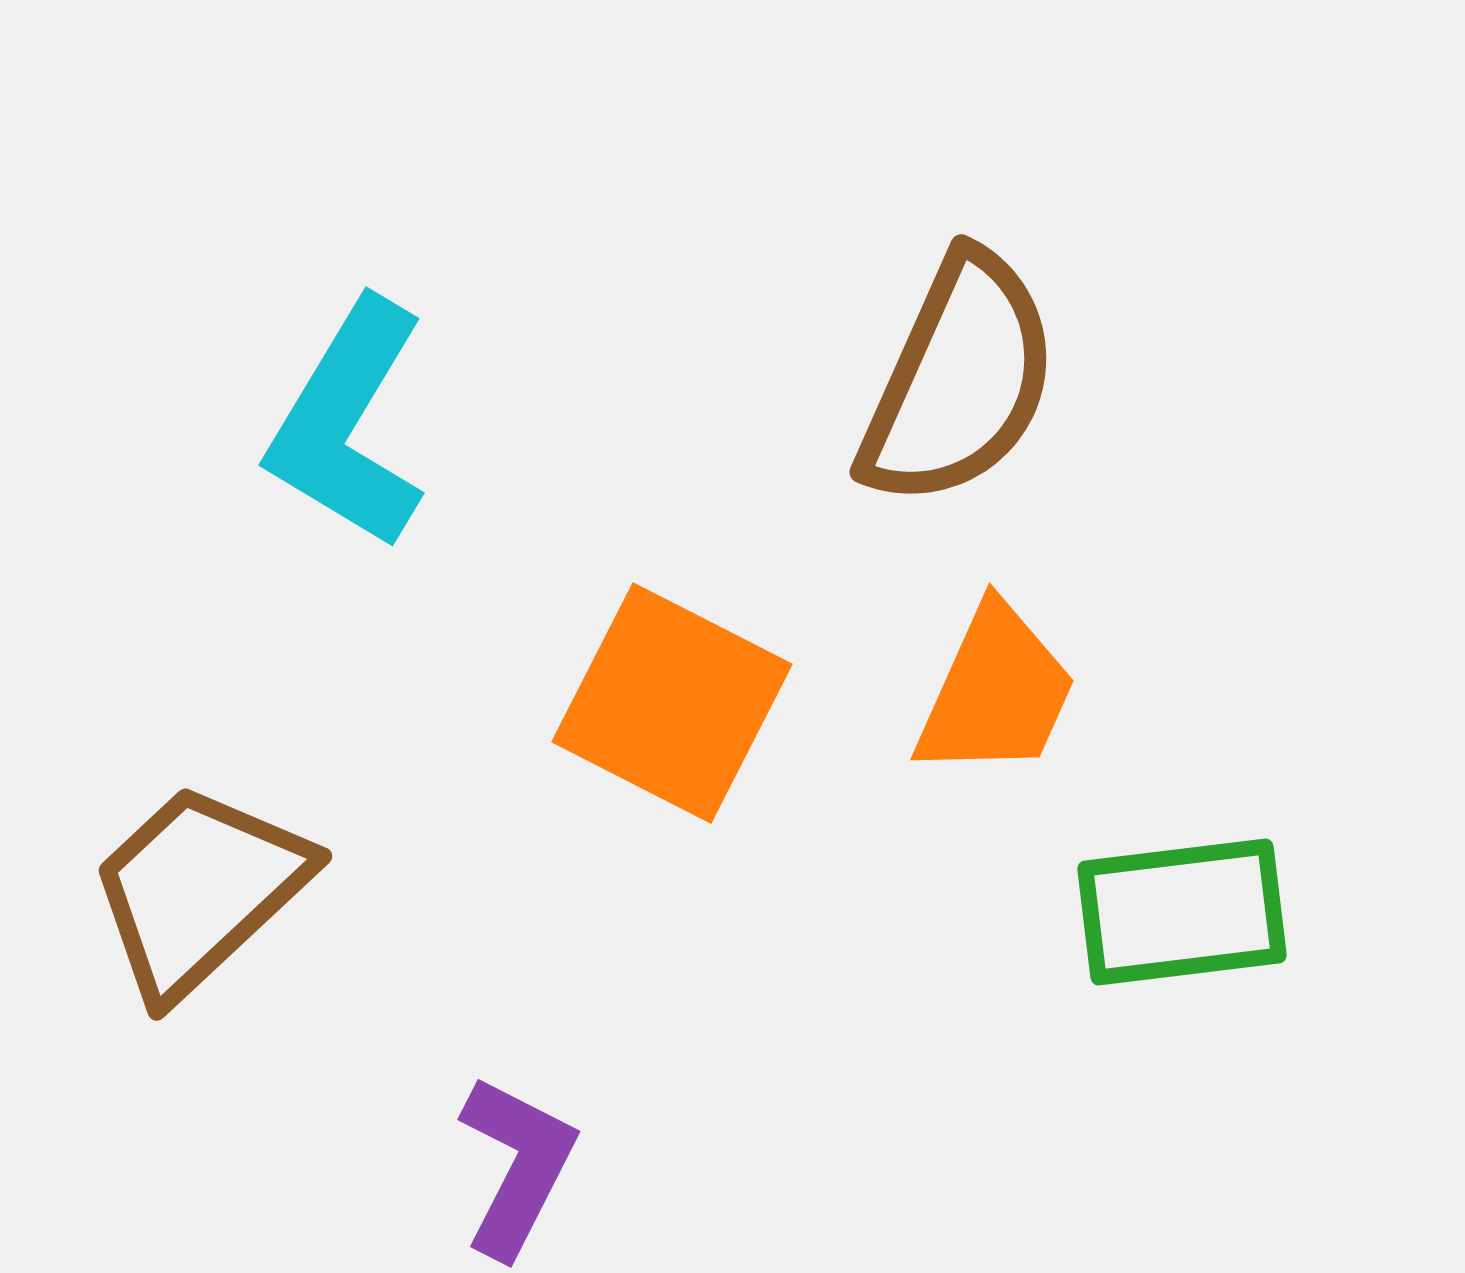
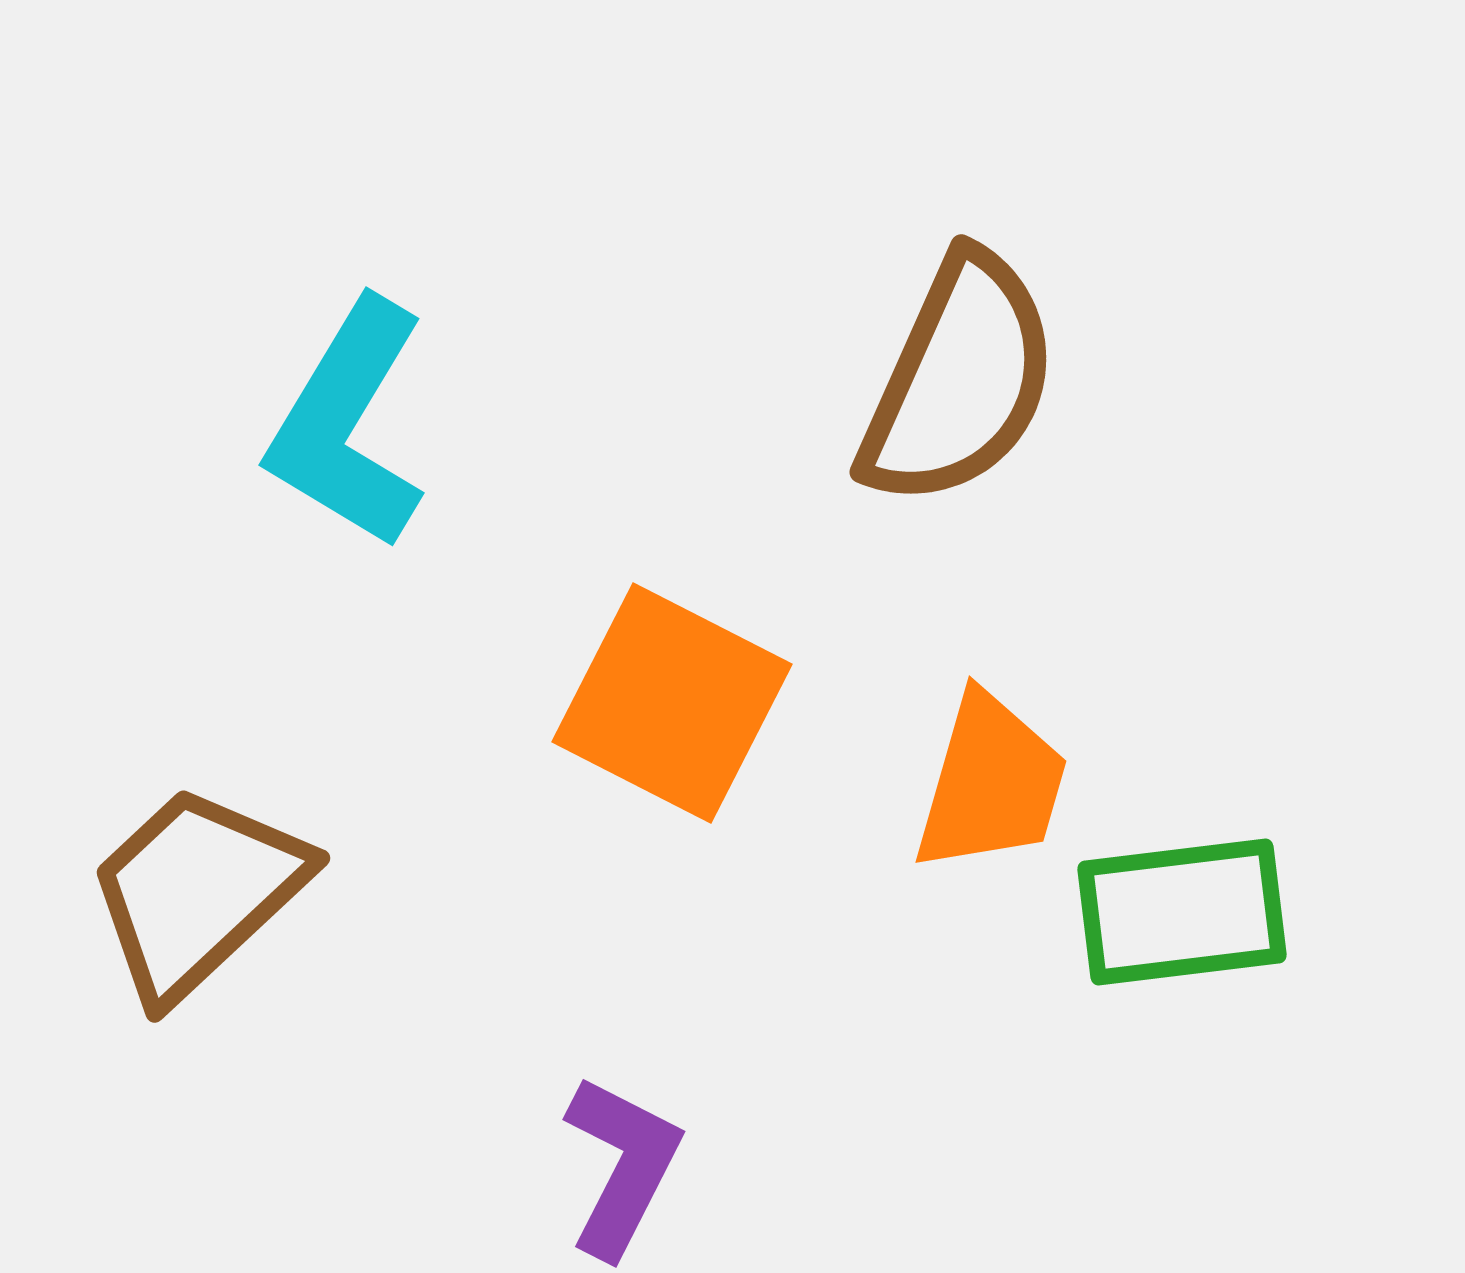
orange trapezoid: moved 5 px left, 91 px down; rotated 8 degrees counterclockwise
brown trapezoid: moved 2 px left, 2 px down
purple L-shape: moved 105 px right
